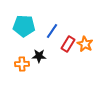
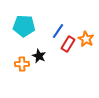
blue line: moved 6 px right
orange star: moved 1 px right, 5 px up
black star: rotated 24 degrees clockwise
